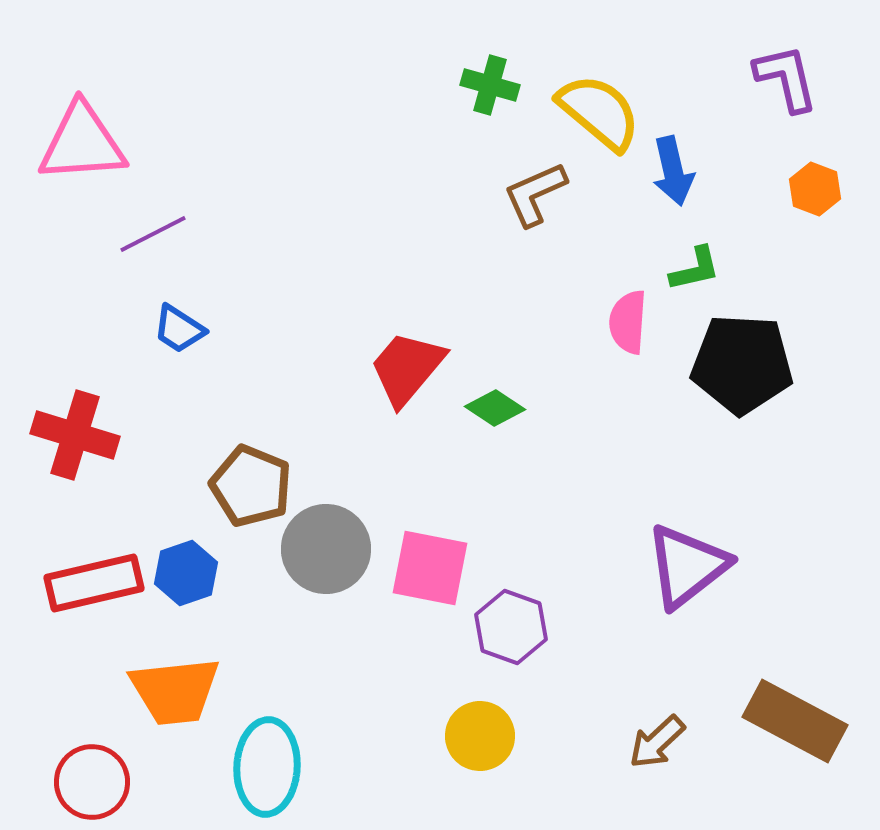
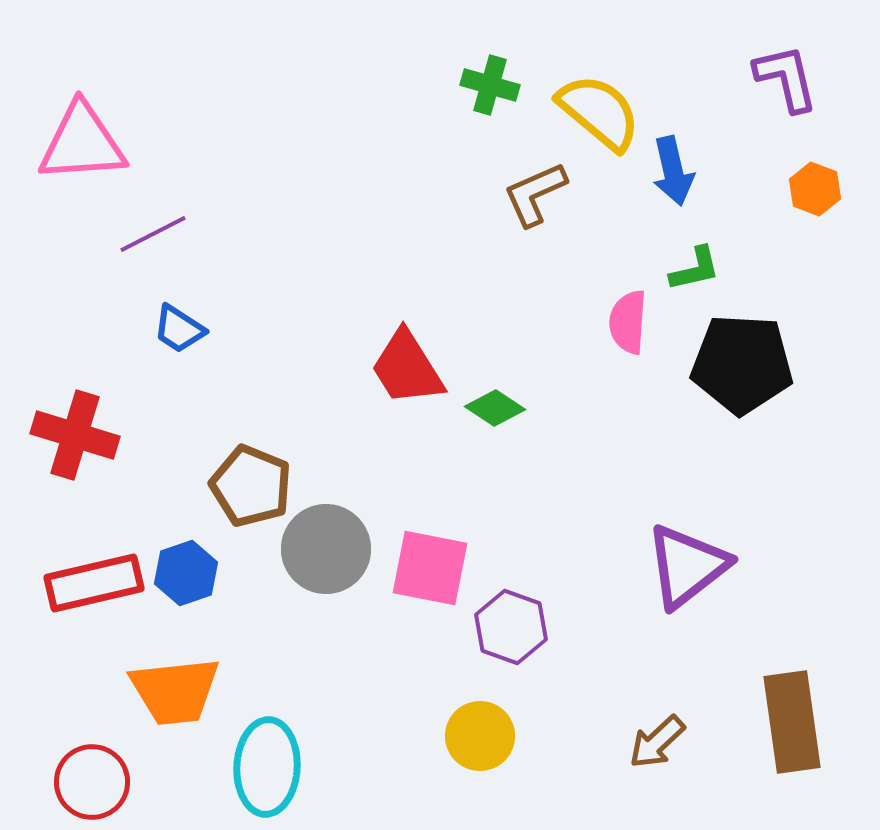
red trapezoid: rotated 72 degrees counterclockwise
brown rectangle: moved 3 px left, 1 px down; rotated 54 degrees clockwise
